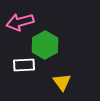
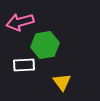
green hexagon: rotated 20 degrees clockwise
